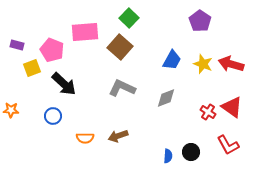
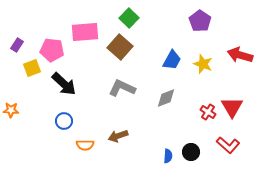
purple rectangle: rotated 72 degrees counterclockwise
pink pentagon: rotated 15 degrees counterclockwise
red arrow: moved 9 px right, 9 px up
red triangle: rotated 25 degrees clockwise
blue circle: moved 11 px right, 5 px down
orange semicircle: moved 7 px down
red L-shape: rotated 20 degrees counterclockwise
